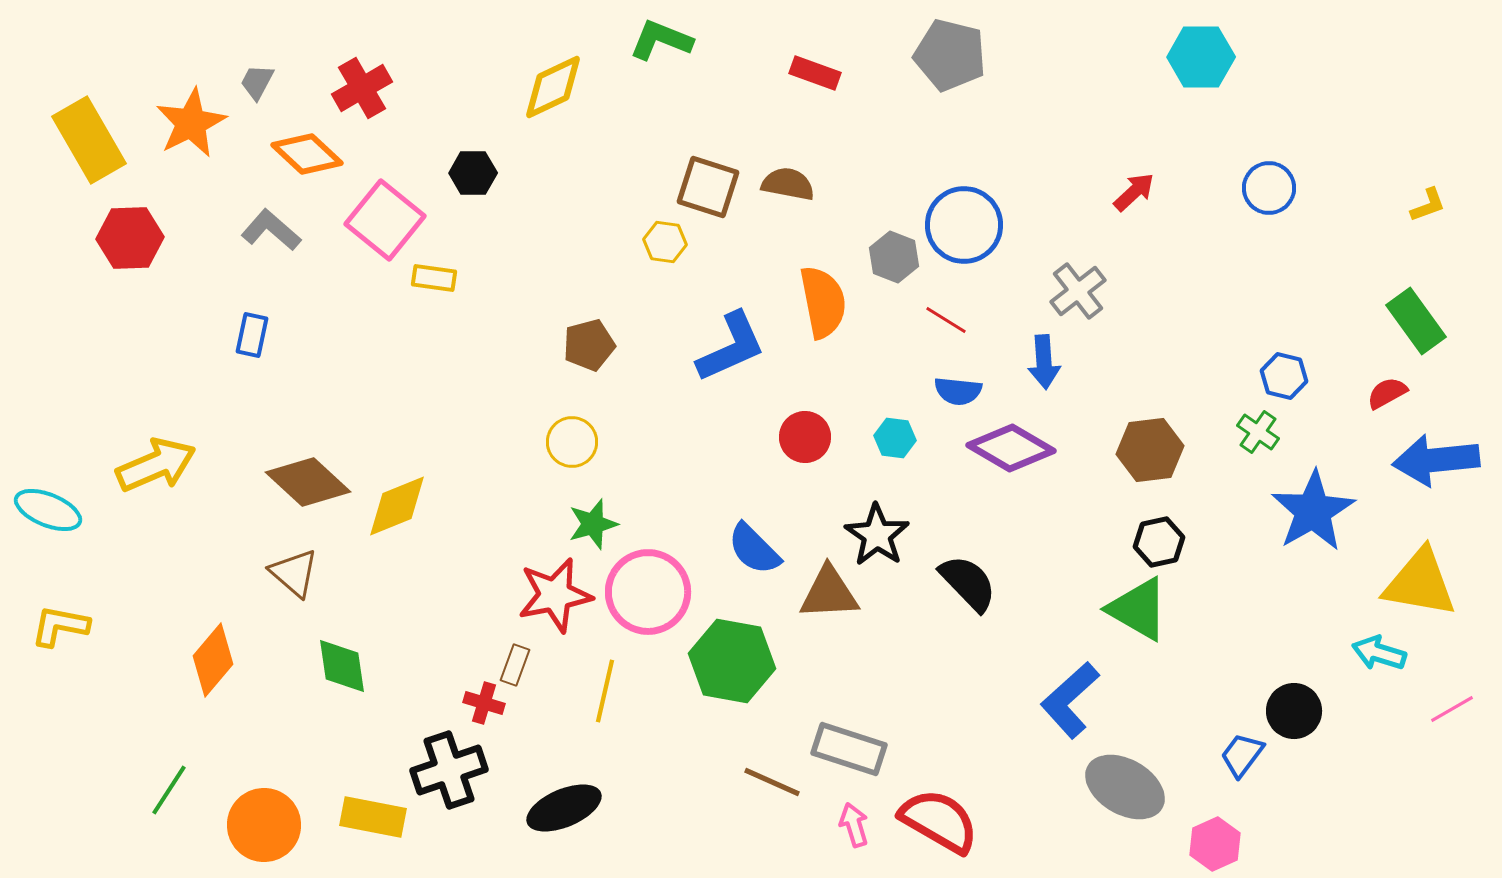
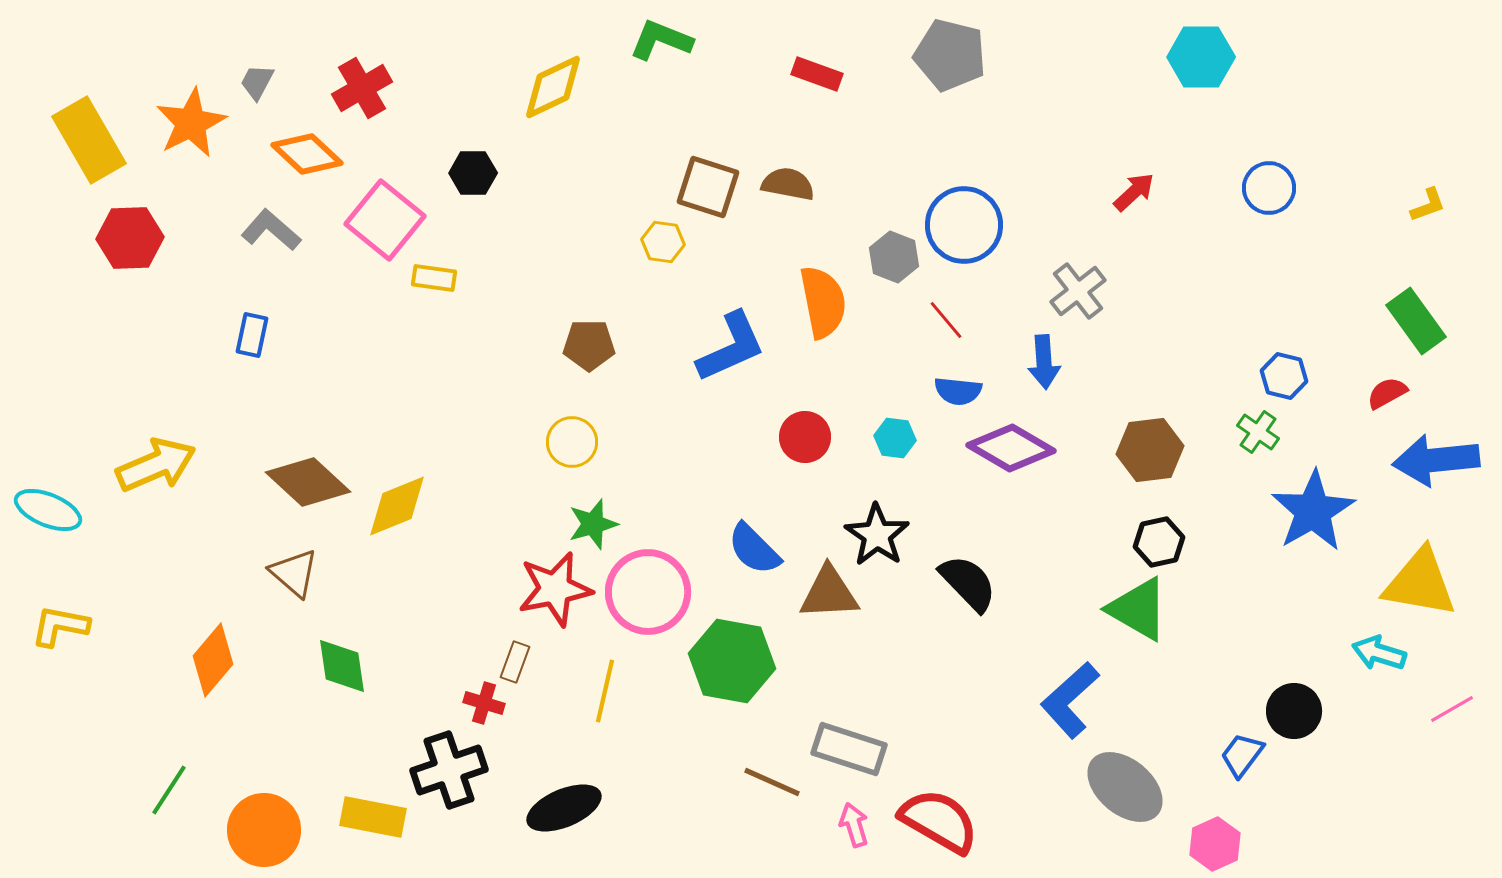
red rectangle at (815, 73): moved 2 px right, 1 px down
yellow hexagon at (665, 242): moved 2 px left
red line at (946, 320): rotated 18 degrees clockwise
brown pentagon at (589, 345): rotated 15 degrees clockwise
red star at (555, 595): moved 6 px up
brown rectangle at (515, 665): moved 3 px up
gray ellipse at (1125, 787): rotated 10 degrees clockwise
orange circle at (264, 825): moved 5 px down
